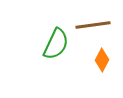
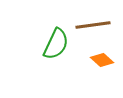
orange diamond: rotated 75 degrees counterclockwise
